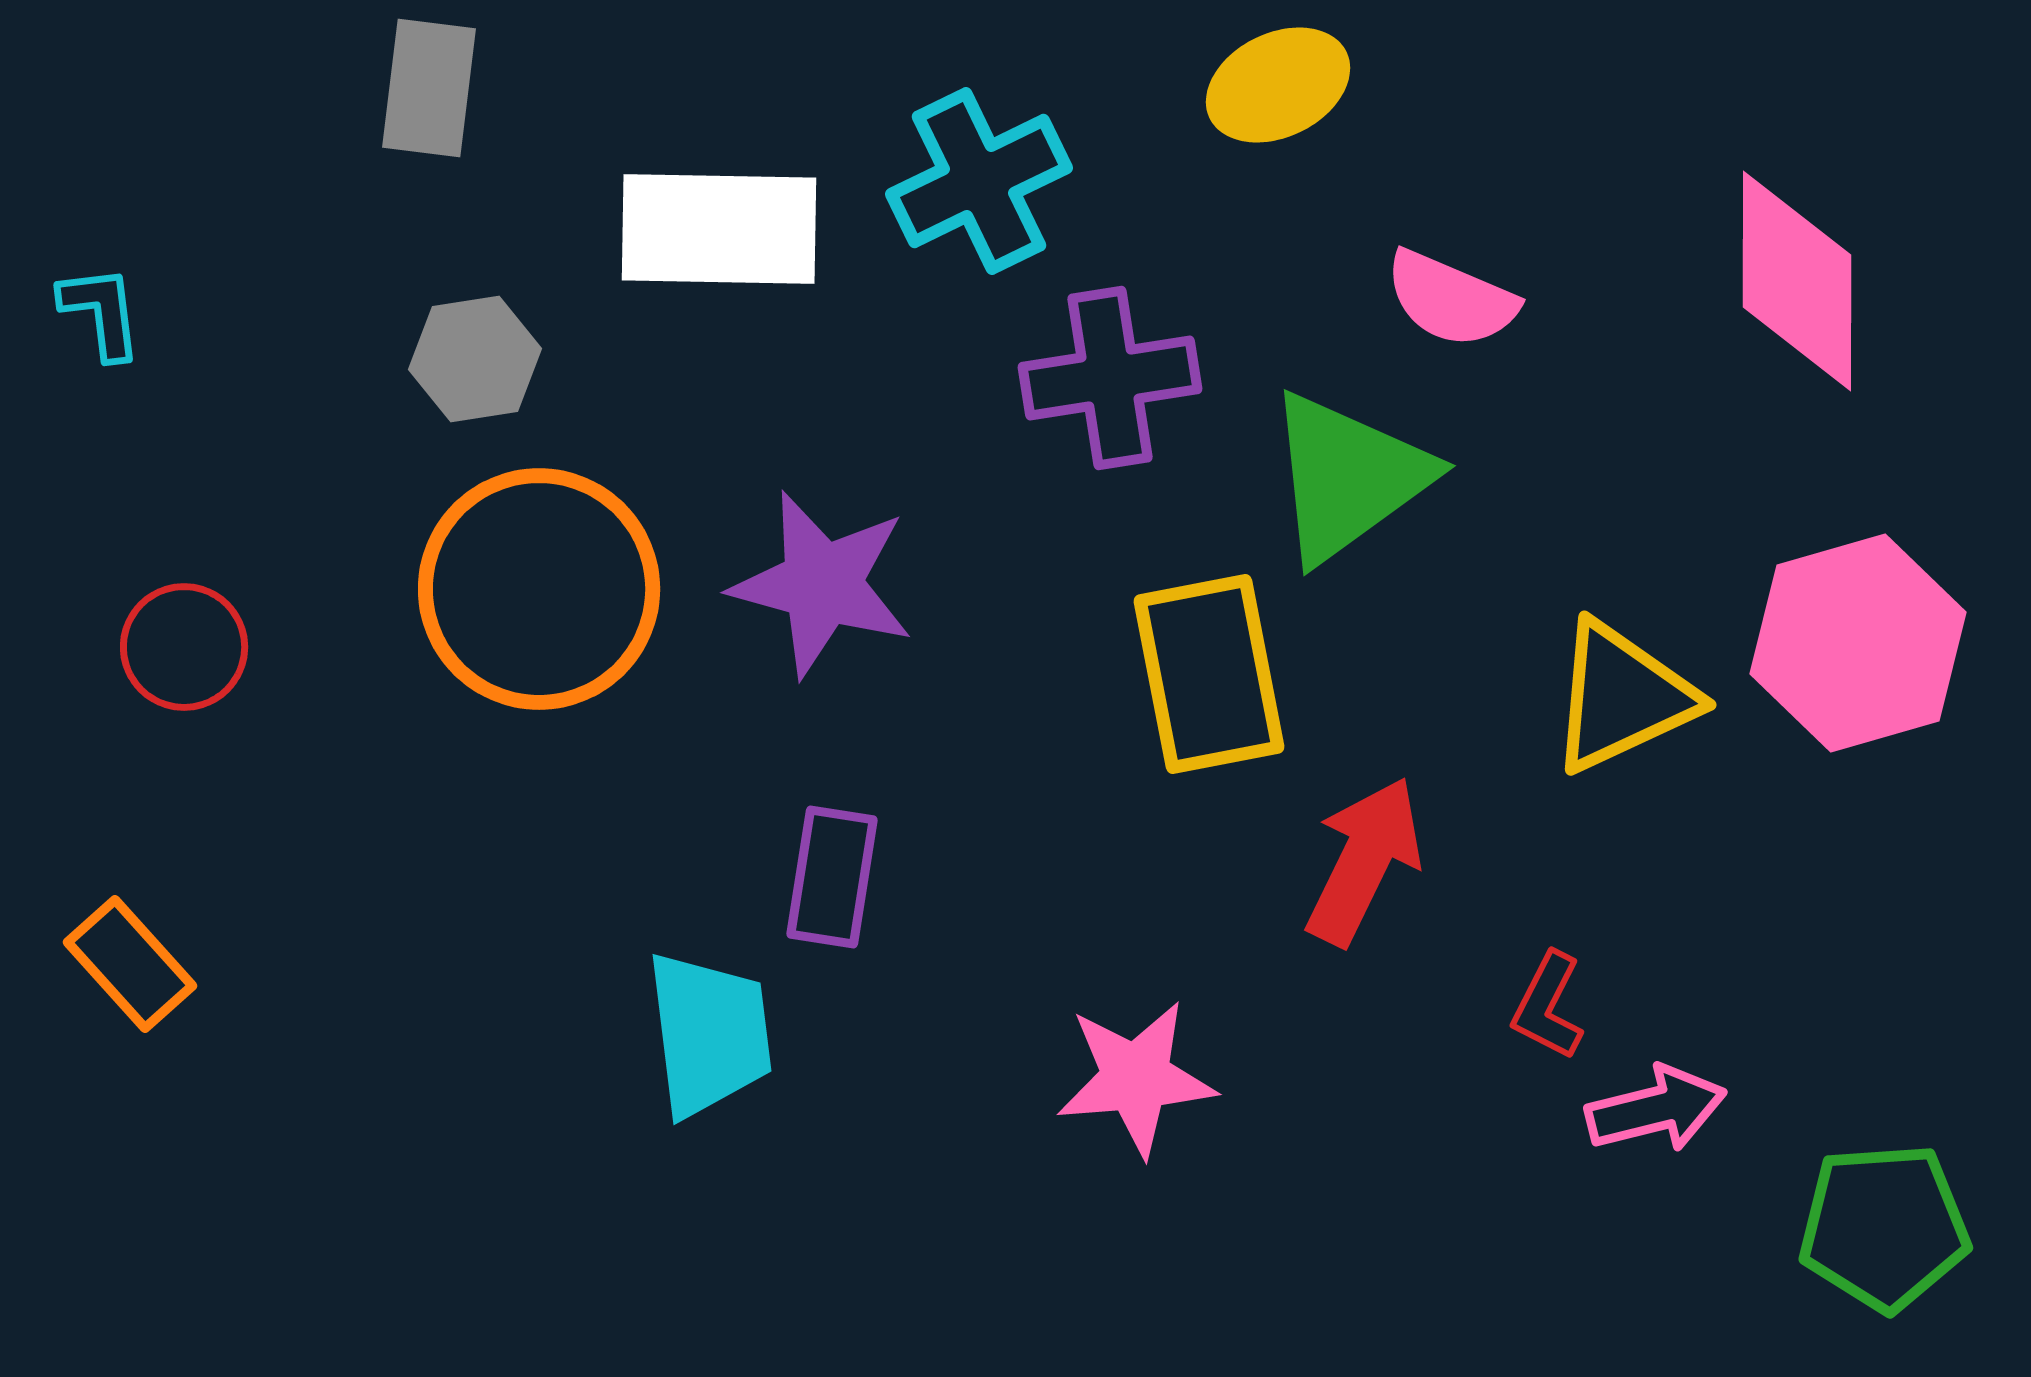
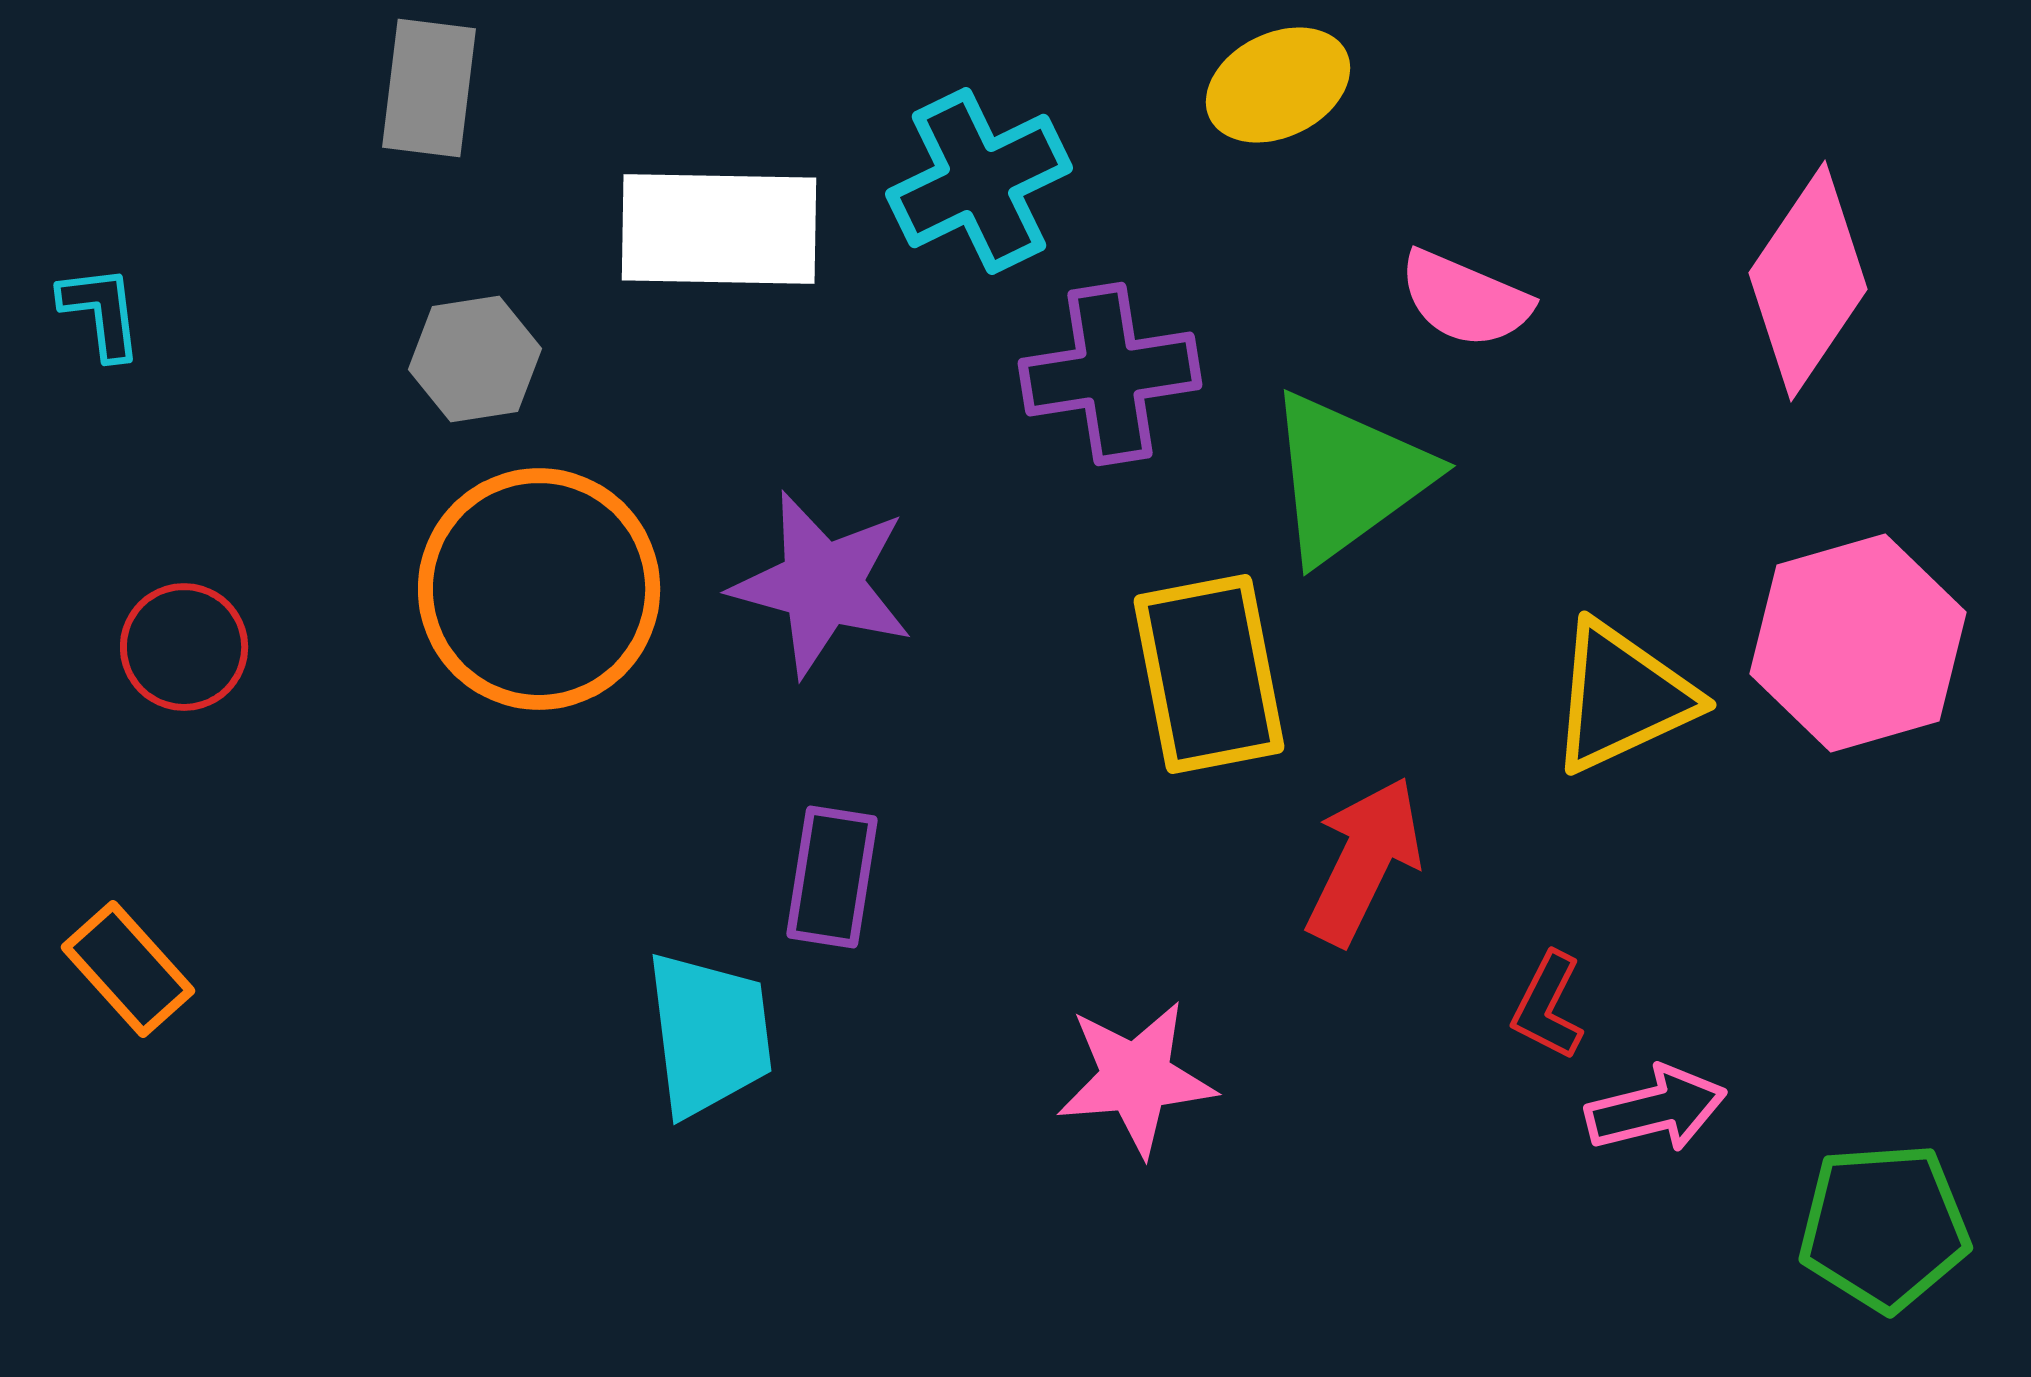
pink diamond: moved 11 px right; rotated 34 degrees clockwise
pink semicircle: moved 14 px right
purple cross: moved 4 px up
orange rectangle: moved 2 px left, 5 px down
